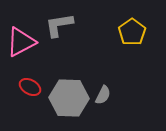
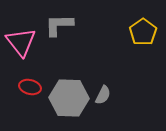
gray L-shape: rotated 8 degrees clockwise
yellow pentagon: moved 11 px right
pink triangle: rotated 40 degrees counterclockwise
red ellipse: rotated 15 degrees counterclockwise
